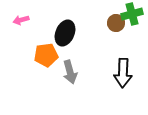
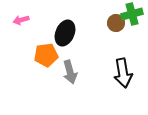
black arrow: rotated 12 degrees counterclockwise
